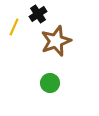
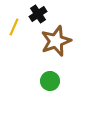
green circle: moved 2 px up
